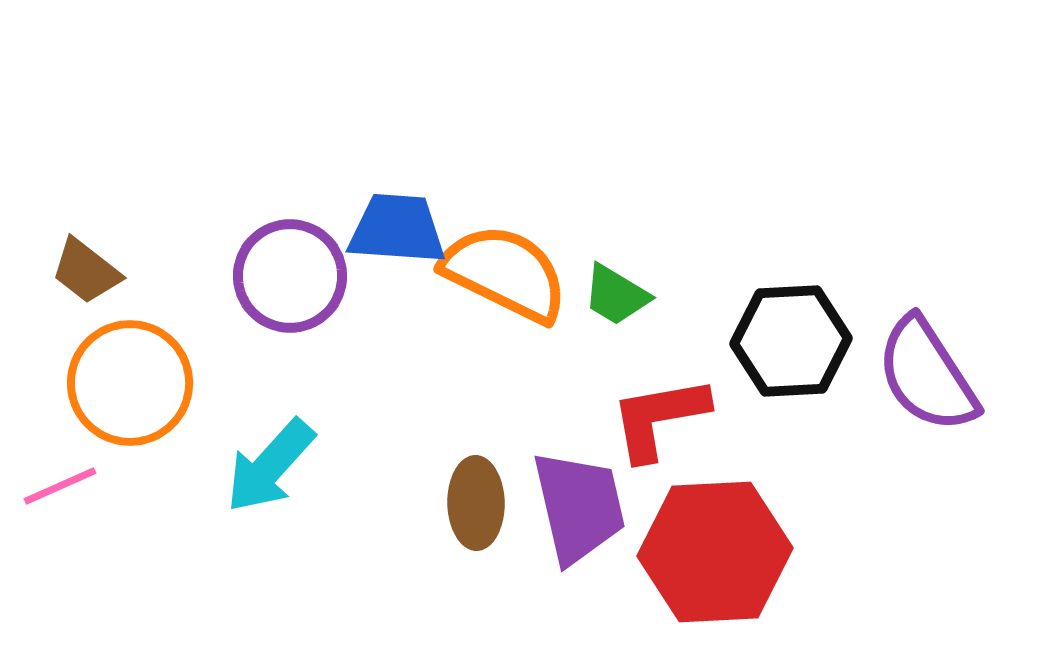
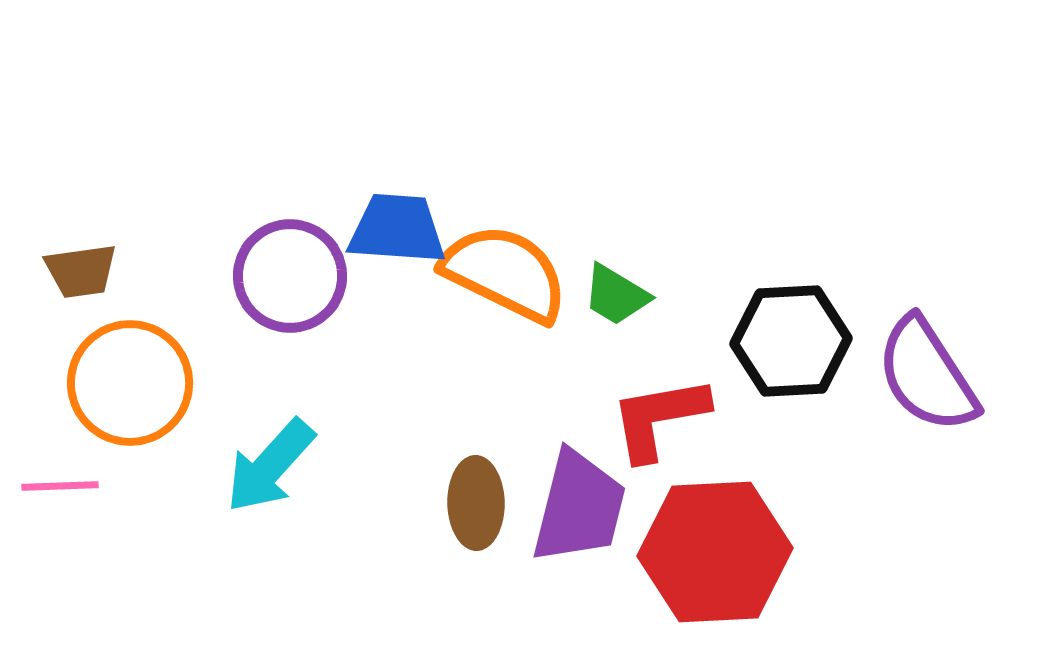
brown trapezoid: moved 5 px left; rotated 46 degrees counterclockwise
pink line: rotated 22 degrees clockwise
purple trapezoid: rotated 27 degrees clockwise
